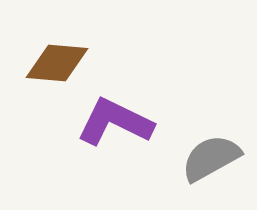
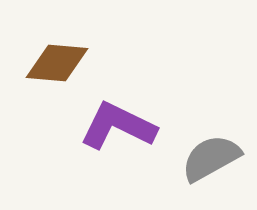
purple L-shape: moved 3 px right, 4 px down
